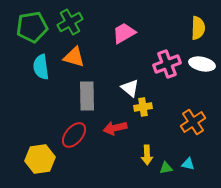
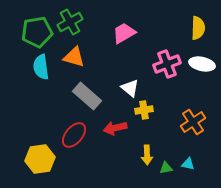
green pentagon: moved 5 px right, 5 px down
gray rectangle: rotated 48 degrees counterclockwise
yellow cross: moved 1 px right, 3 px down
